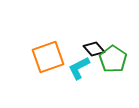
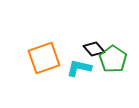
orange square: moved 4 px left, 1 px down
cyan L-shape: rotated 40 degrees clockwise
